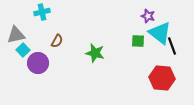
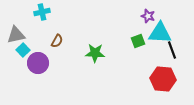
cyan triangle: rotated 35 degrees counterclockwise
green square: rotated 24 degrees counterclockwise
black line: moved 4 px down
green star: rotated 12 degrees counterclockwise
red hexagon: moved 1 px right, 1 px down
